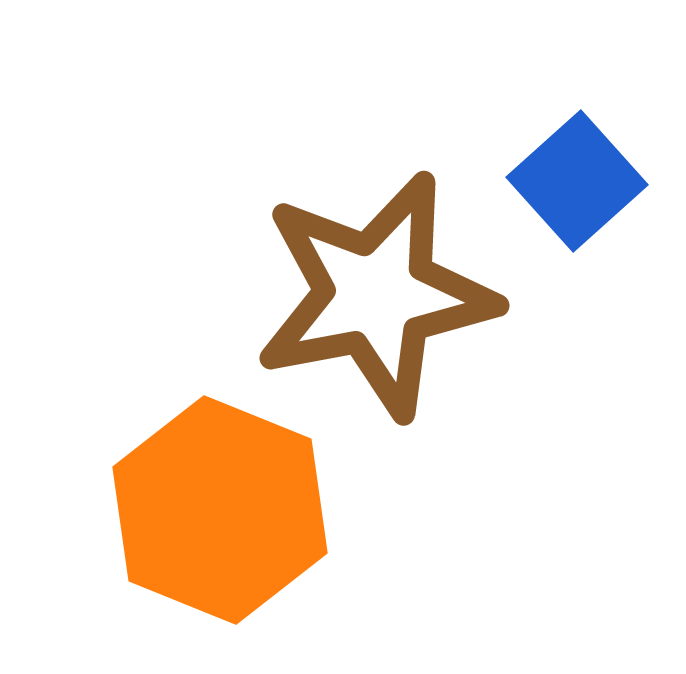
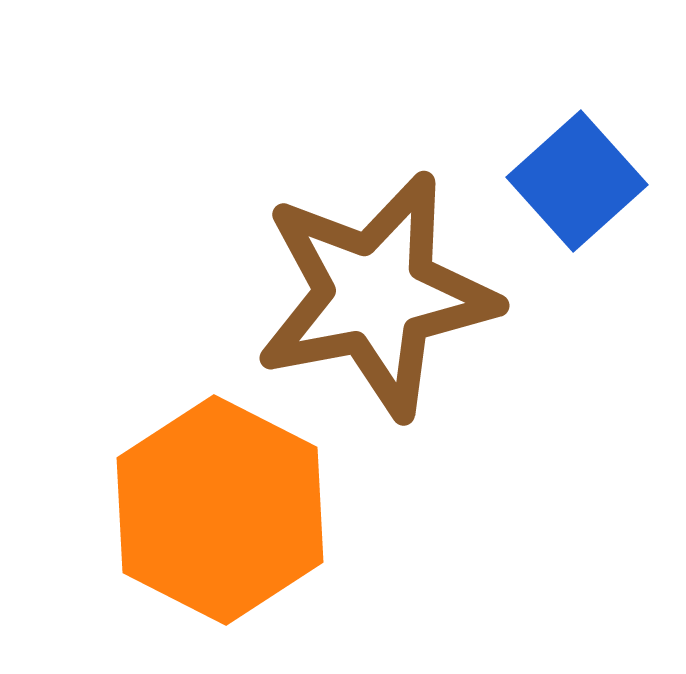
orange hexagon: rotated 5 degrees clockwise
